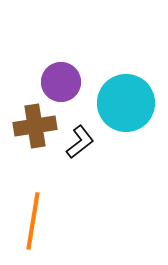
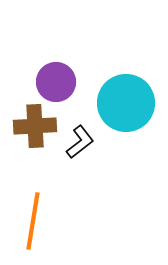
purple circle: moved 5 px left
brown cross: rotated 6 degrees clockwise
